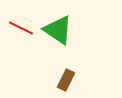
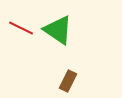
brown rectangle: moved 2 px right, 1 px down
